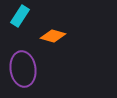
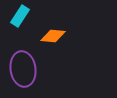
orange diamond: rotated 10 degrees counterclockwise
